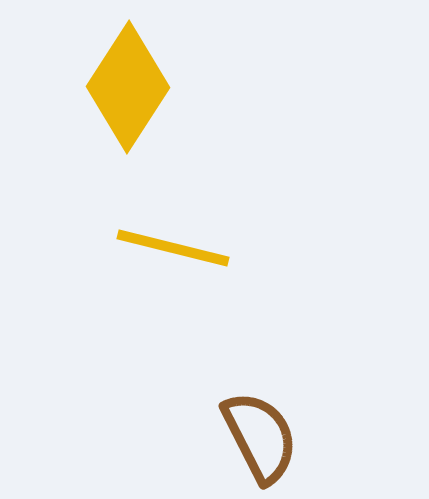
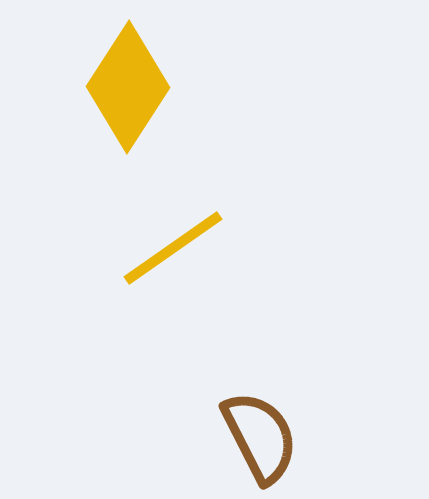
yellow line: rotated 49 degrees counterclockwise
